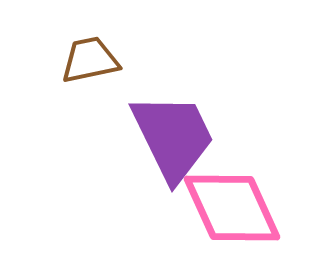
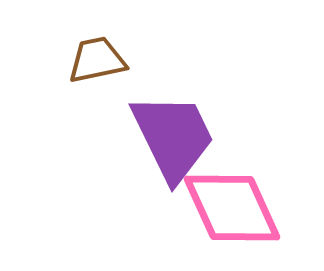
brown trapezoid: moved 7 px right
